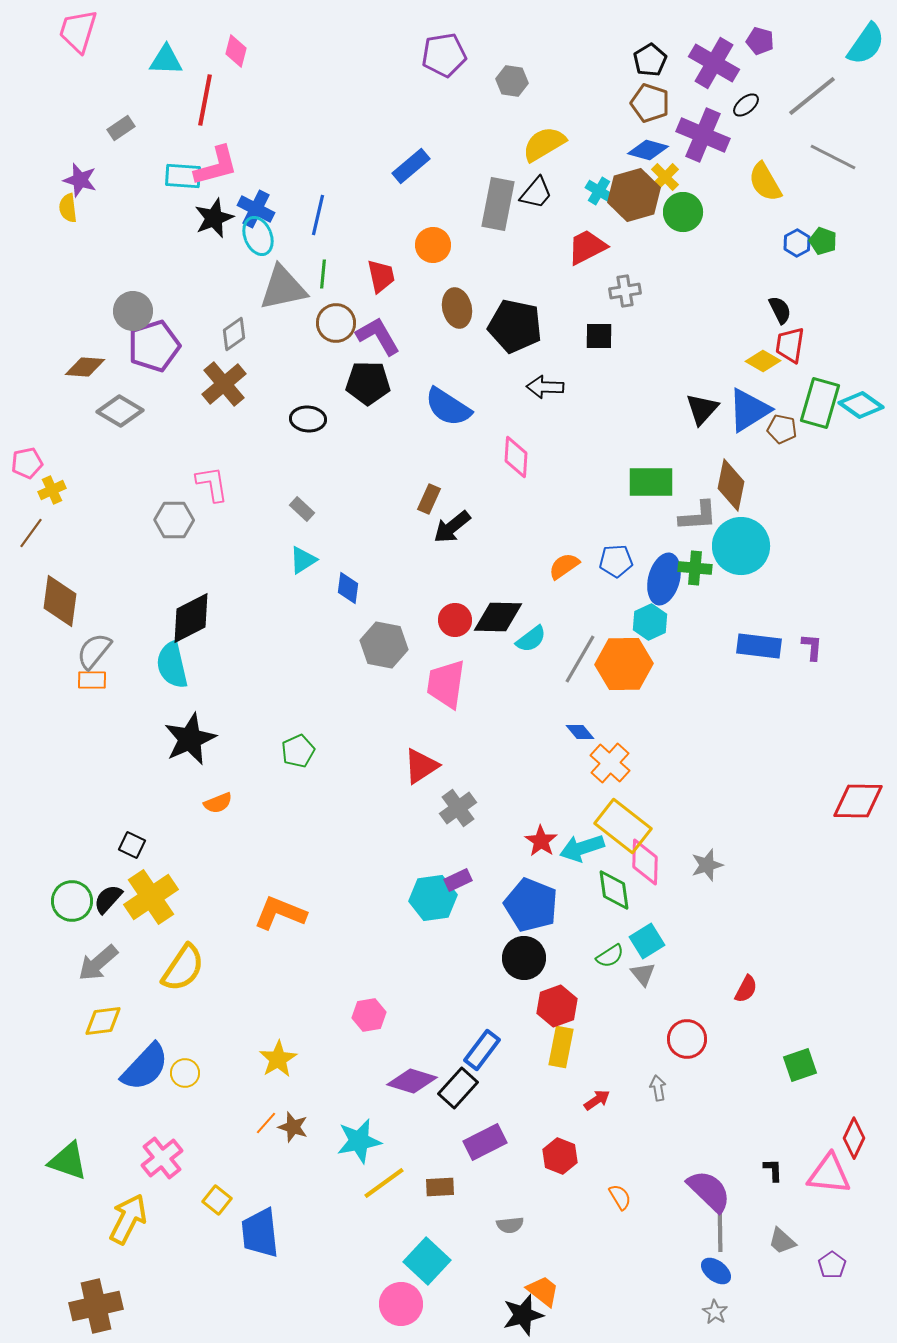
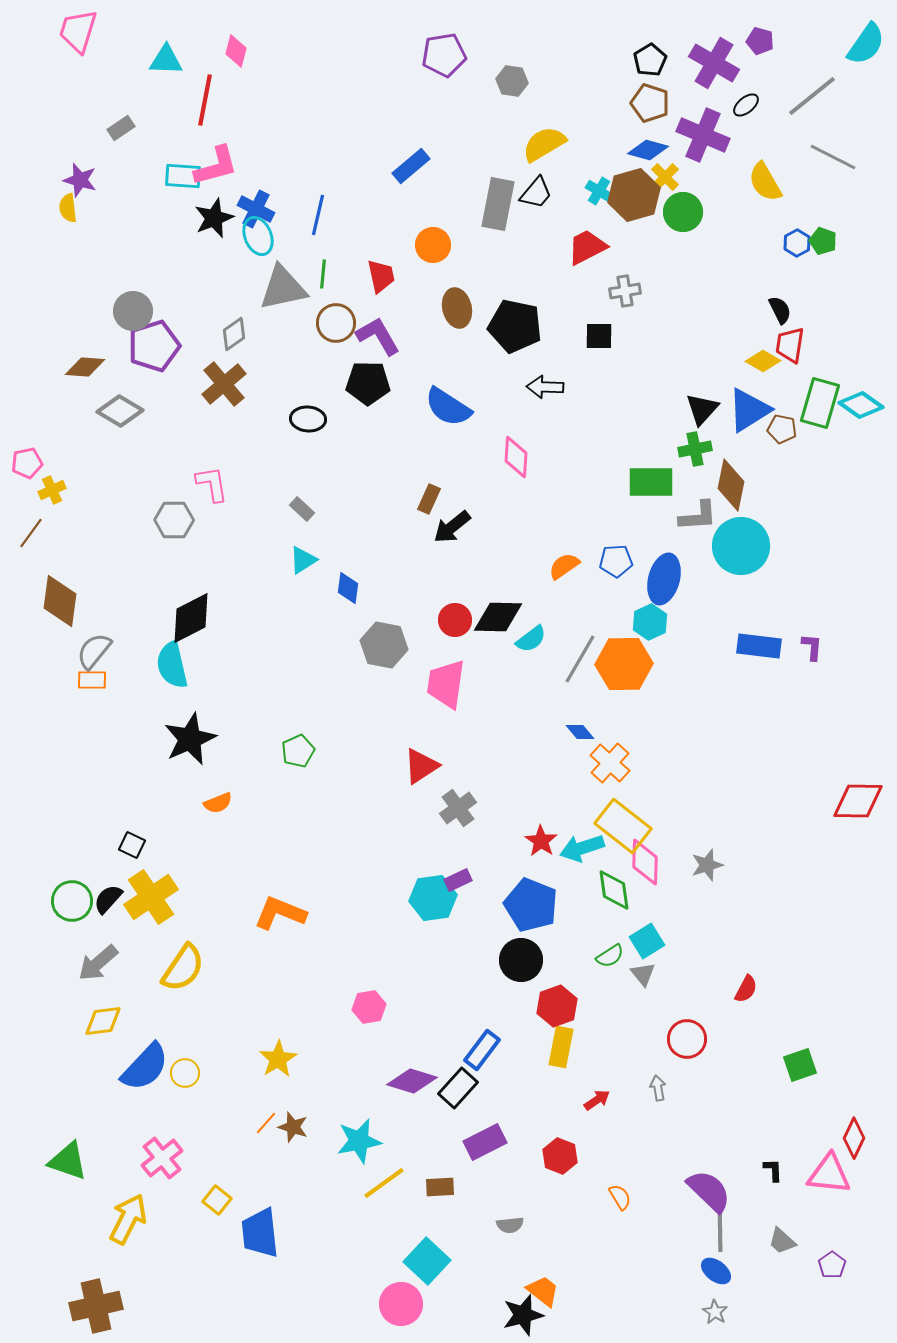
green cross at (695, 568): moved 119 px up; rotated 16 degrees counterclockwise
black circle at (524, 958): moved 3 px left, 2 px down
pink hexagon at (369, 1015): moved 8 px up
